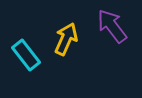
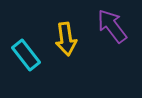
yellow arrow: rotated 148 degrees clockwise
